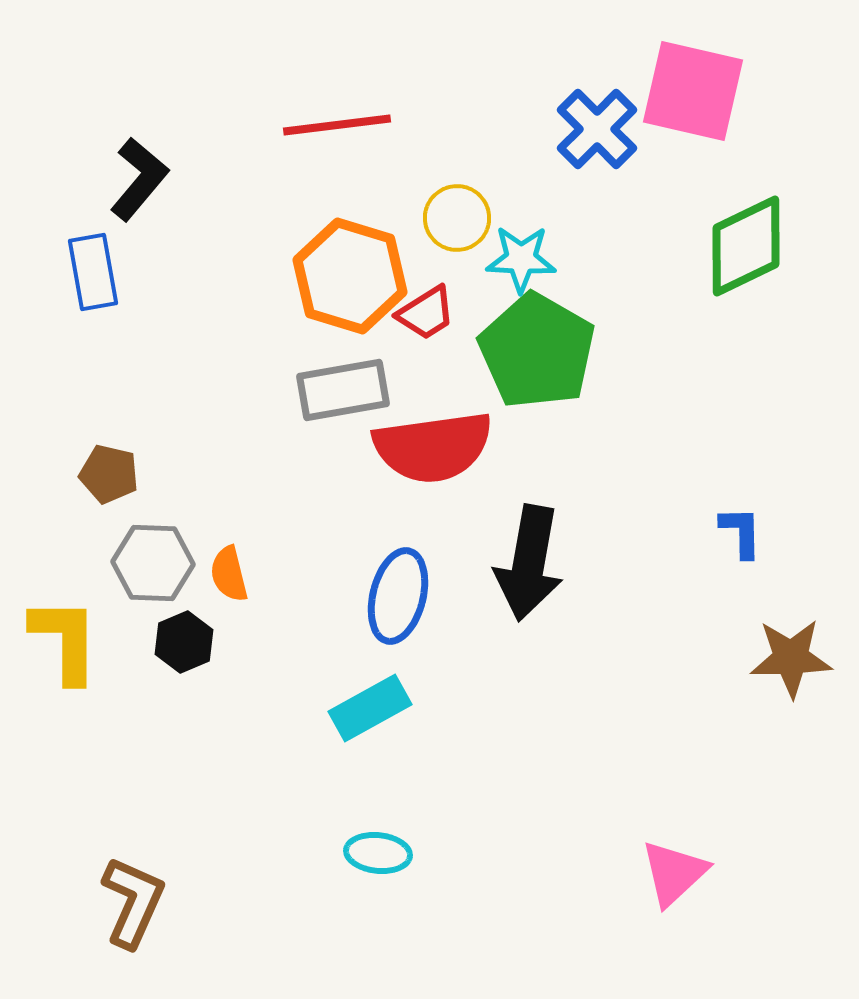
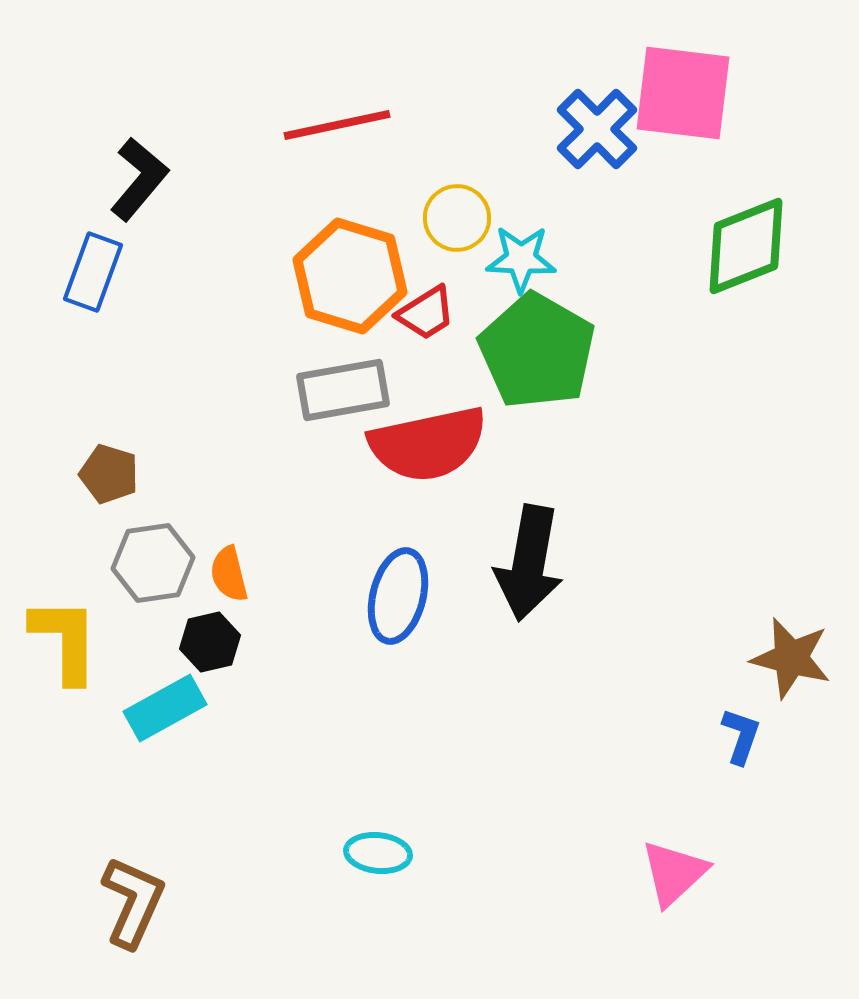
pink square: moved 10 px left, 2 px down; rotated 6 degrees counterclockwise
red line: rotated 5 degrees counterclockwise
green diamond: rotated 4 degrees clockwise
blue rectangle: rotated 30 degrees clockwise
red semicircle: moved 5 px left, 3 px up; rotated 4 degrees counterclockwise
brown pentagon: rotated 4 degrees clockwise
blue L-shape: moved 204 px down; rotated 20 degrees clockwise
gray hexagon: rotated 10 degrees counterclockwise
black hexagon: moved 26 px right; rotated 10 degrees clockwise
brown star: rotated 16 degrees clockwise
cyan rectangle: moved 205 px left
